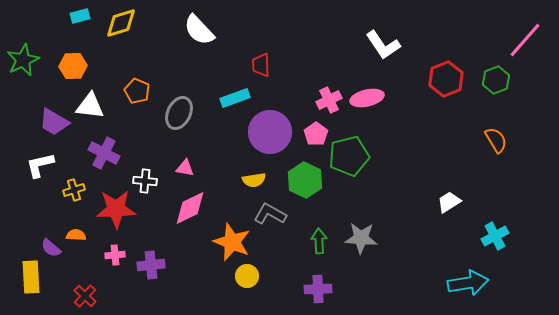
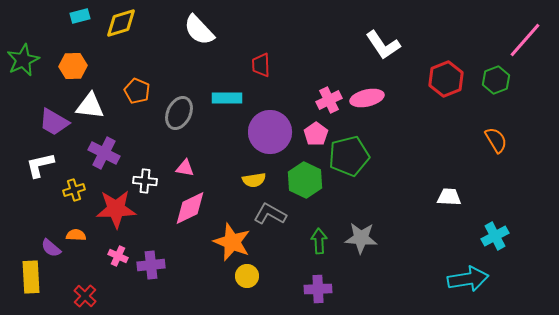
cyan rectangle at (235, 98): moved 8 px left; rotated 20 degrees clockwise
white trapezoid at (449, 202): moved 5 px up; rotated 35 degrees clockwise
pink cross at (115, 255): moved 3 px right, 1 px down; rotated 30 degrees clockwise
cyan arrow at (468, 283): moved 4 px up
